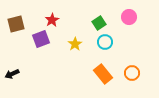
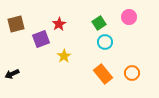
red star: moved 7 px right, 4 px down
yellow star: moved 11 px left, 12 px down
